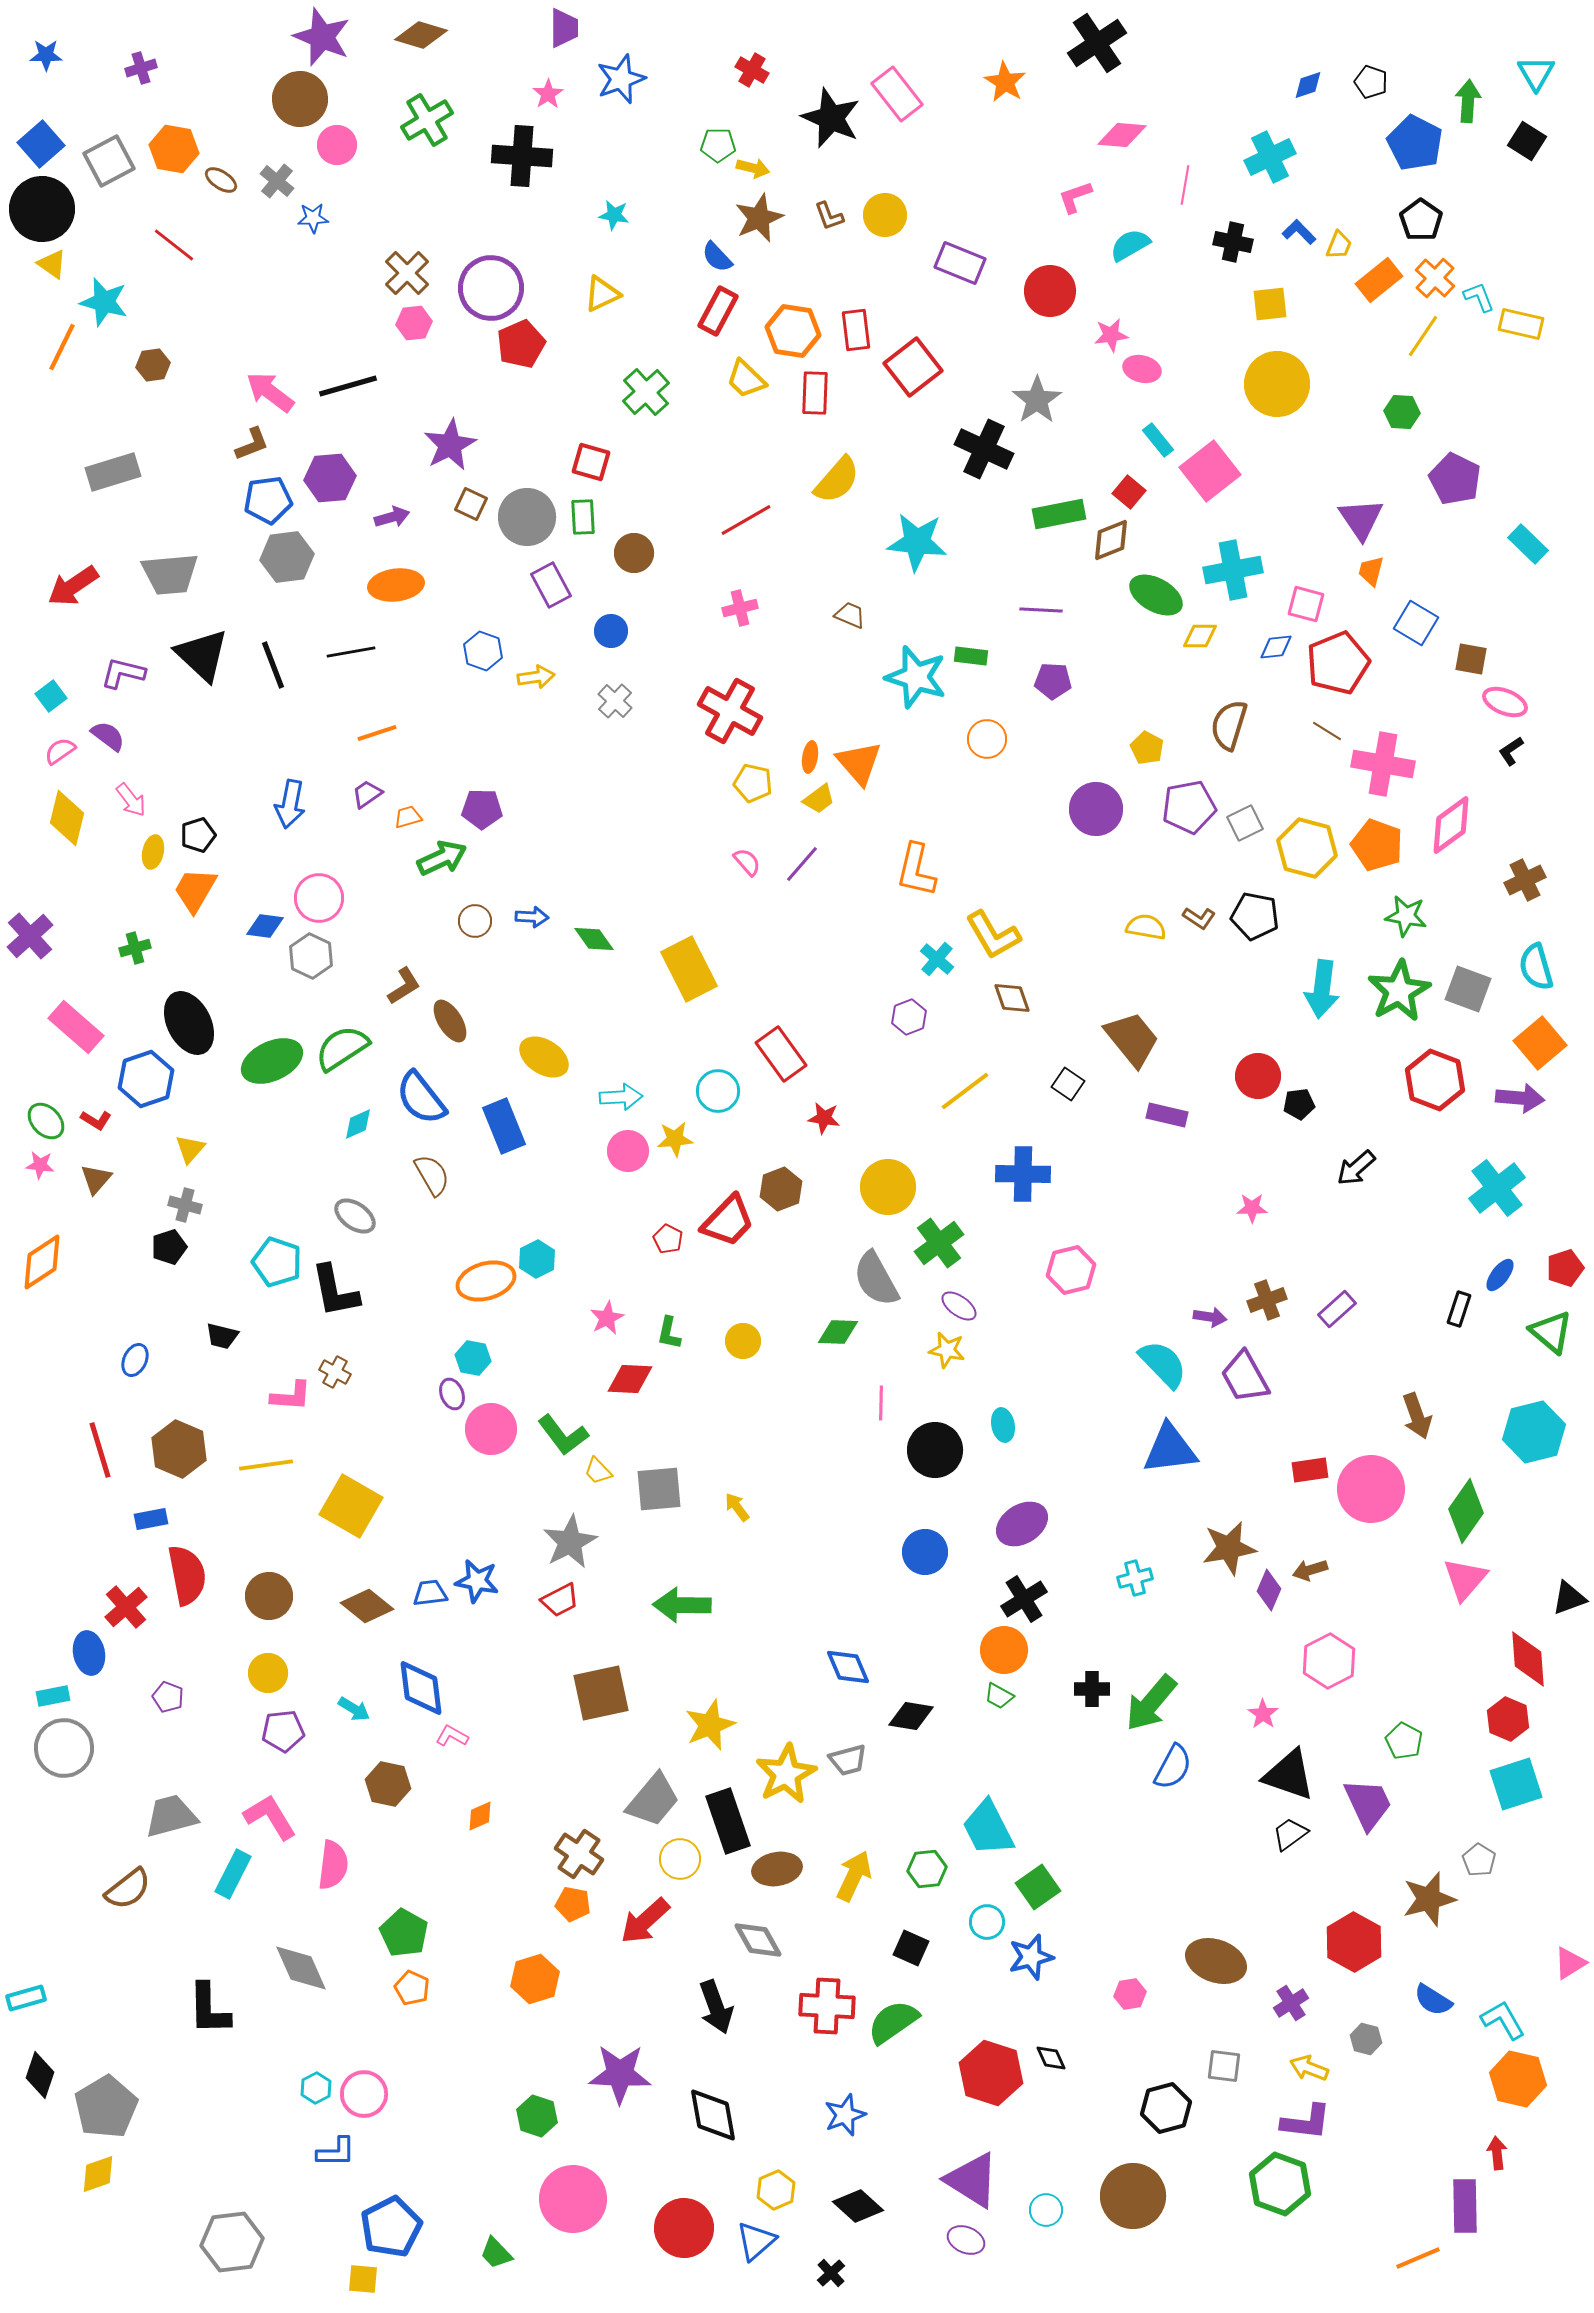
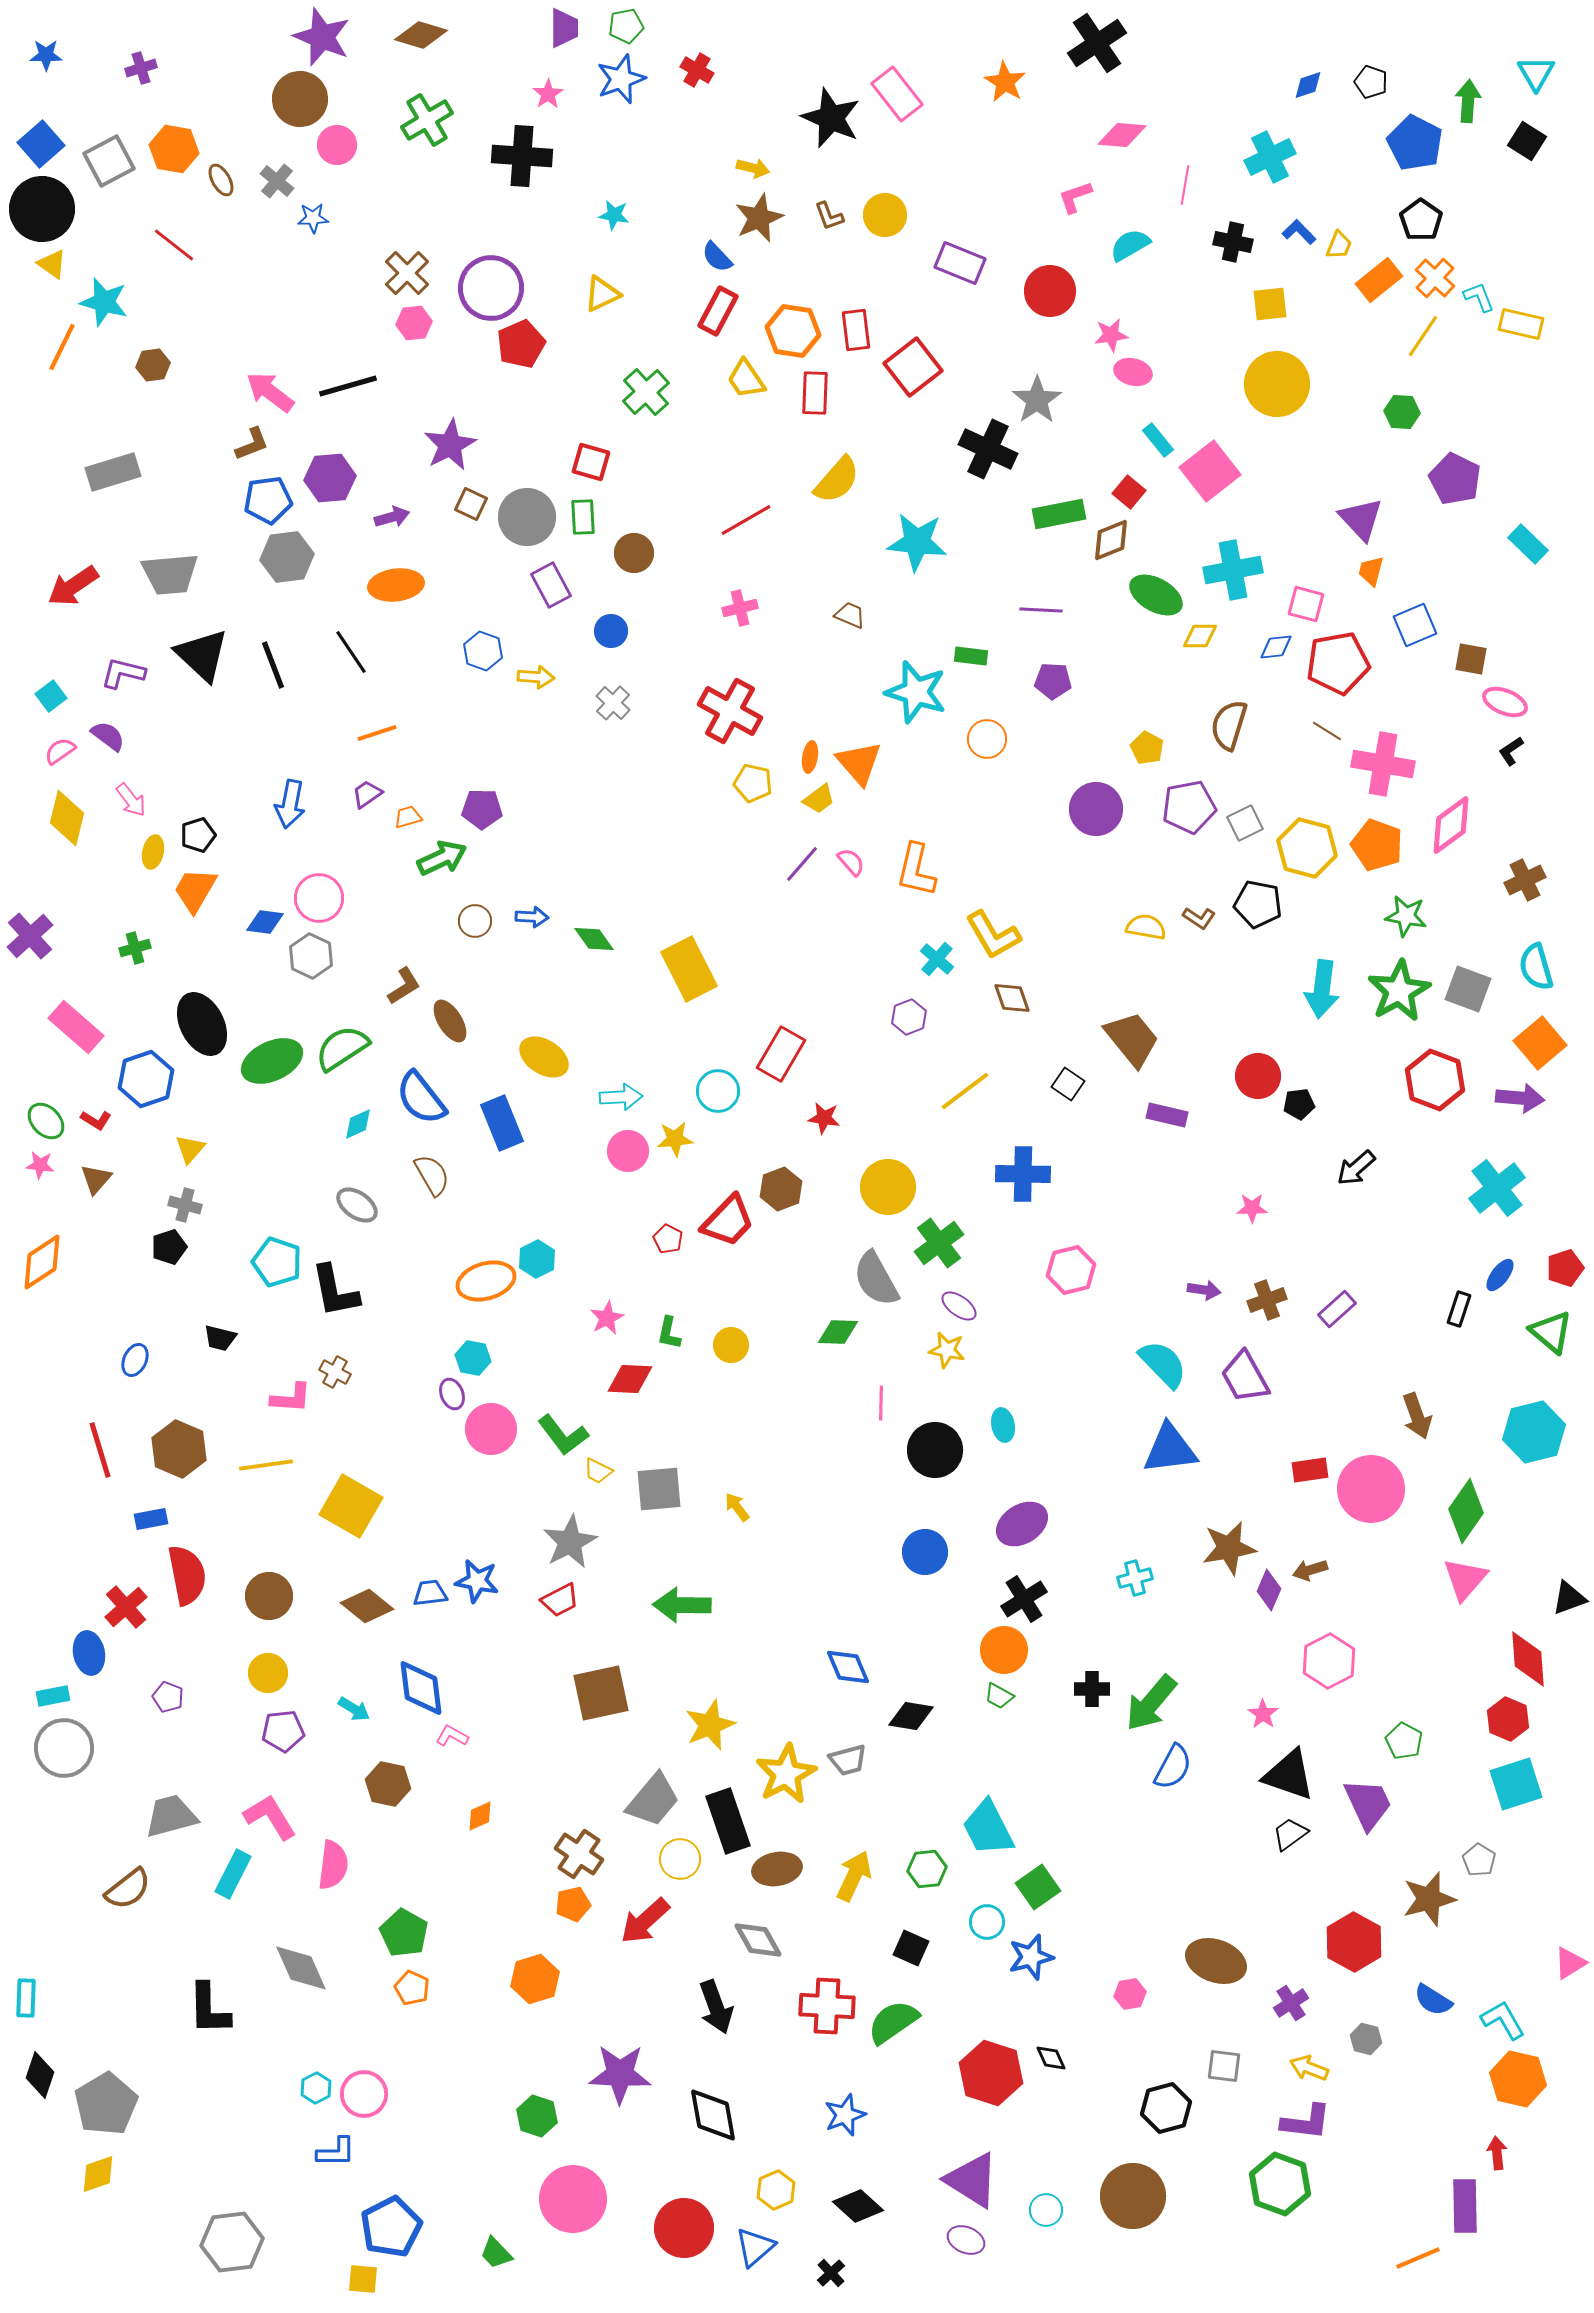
red cross at (752, 70): moved 55 px left
green pentagon at (718, 145): moved 92 px left, 119 px up; rotated 12 degrees counterclockwise
brown ellipse at (221, 180): rotated 28 degrees clockwise
pink ellipse at (1142, 369): moved 9 px left, 3 px down
yellow trapezoid at (746, 379): rotated 12 degrees clockwise
black cross at (984, 449): moved 4 px right
purple triangle at (1361, 519): rotated 9 degrees counterclockwise
blue square at (1416, 623): moved 1 px left, 2 px down; rotated 36 degrees clockwise
black line at (351, 652): rotated 66 degrees clockwise
red pentagon at (1338, 663): rotated 12 degrees clockwise
yellow arrow at (536, 677): rotated 12 degrees clockwise
cyan star at (916, 677): moved 15 px down
gray cross at (615, 701): moved 2 px left, 2 px down
pink semicircle at (747, 862): moved 104 px right
black pentagon at (1255, 916): moved 3 px right, 12 px up
blue diamond at (265, 926): moved 4 px up
black ellipse at (189, 1023): moved 13 px right, 1 px down
red rectangle at (781, 1054): rotated 66 degrees clockwise
blue rectangle at (504, 1126): moved 2 px left, 3 px up
gray ellipse at (355, 1216): moved 2 px right, 11 px up
purple arrow at (1210, 1317): moved 6 px left, 27 px up
black trapezoid at (222, 1336): moved 2 px left, 2 px down
yellow circle at (743, 1341): moved 12 px left, 4 px down
pink L-shape at (291, 1396): moved 2 px down
yellow trapezoid at (598, 1471): rotated 20 degrees counterclockwise
orange pentagon at (573, 1904): rotated 24 degrees counterclockwise
cyan rectangle at (26, 1998): rotated 72 degrees counterclockwise
gray pentagon at (106, 2107): moved 3 px up
blue triangle at (756, 2241): moved 1 px left, 6 px down
